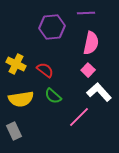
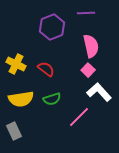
purple hexagon: rotated 15 degrees counterclockwise
pink semicircle: moved 3 px down; rotated 25 degrees counterclockwise
red semicircle: moved 1 px right, 1 px up
green semicircle: moved 1 px left, 3 px down; rotated 60 degrees counterclockwise
